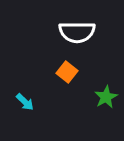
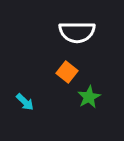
green star: moved 17 px left
